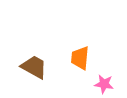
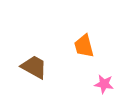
orange trapezoid: moved 4 px right, 12 px up; rotated 20 degrees counterclockwise
